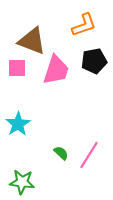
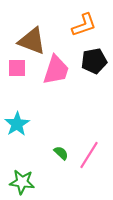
cyan star: moved 1 px left
